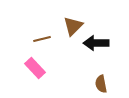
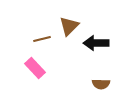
brown triangle: moved 4 px left
brown semicircle: rotated 78 degrees counterclockwise
